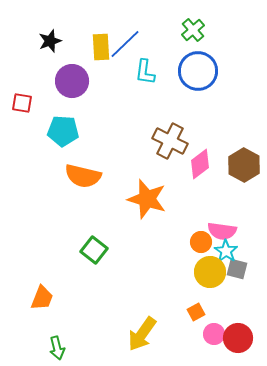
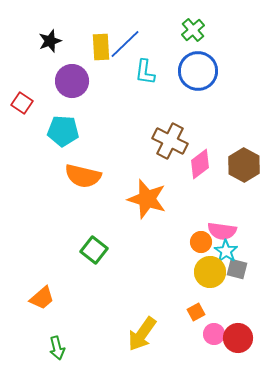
red square: rotated 25 degrees clockwise
orange trapezoid: rotated 28 degrees clockwise
